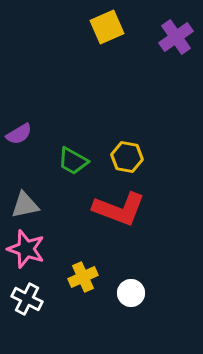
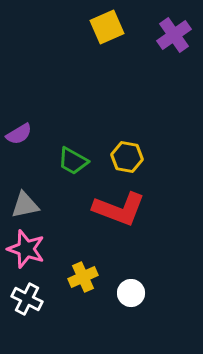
purple cross: moved 2 px left, 2 px up
